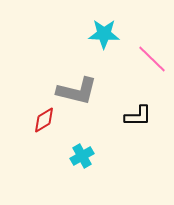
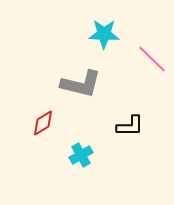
gray L-shape: moved 4 px right, 7 px up
black L-shape: moved 8 px left, 10 px down
red diamond: moved 1 px left, 3 px down
cyan cross: moved 1 px left, 1 px up
